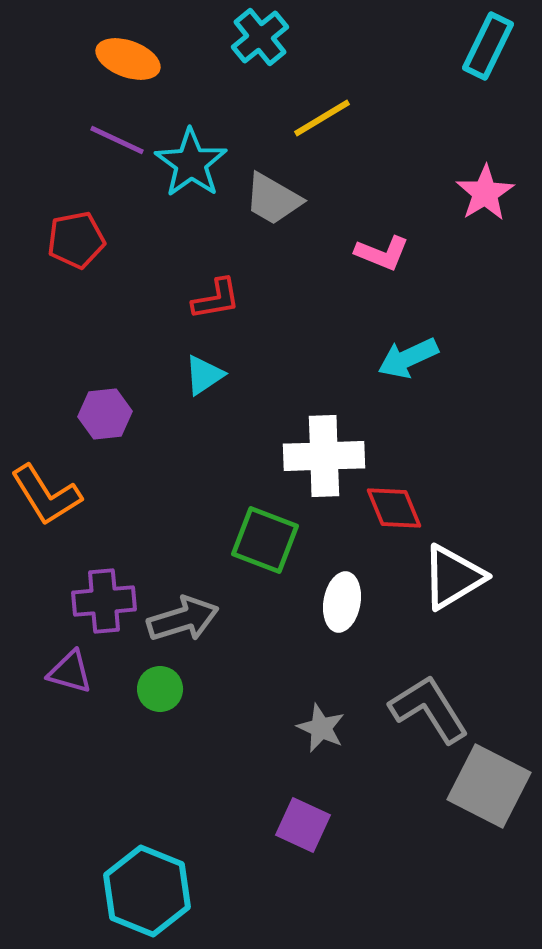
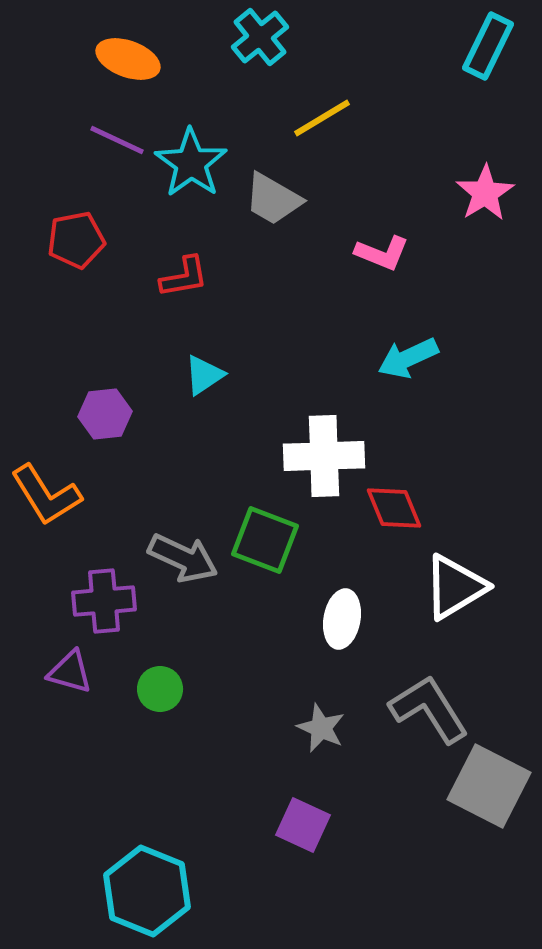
red L-shape: moved 32 px left, 22 px up
white triangle: moved 2 px right, 10 px down
white ellipse: moved 17 px down
gray arrow: moved 61 px up; rotated 42 degrees clockwise
